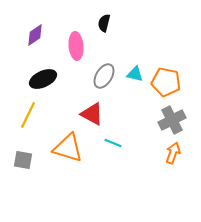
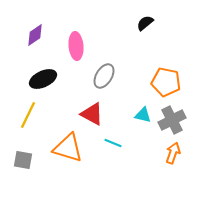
black semicircle: moved 41 px right; rotated 36 degrees clockwise
cyan triangle: moved 8 px right, 41 px down
